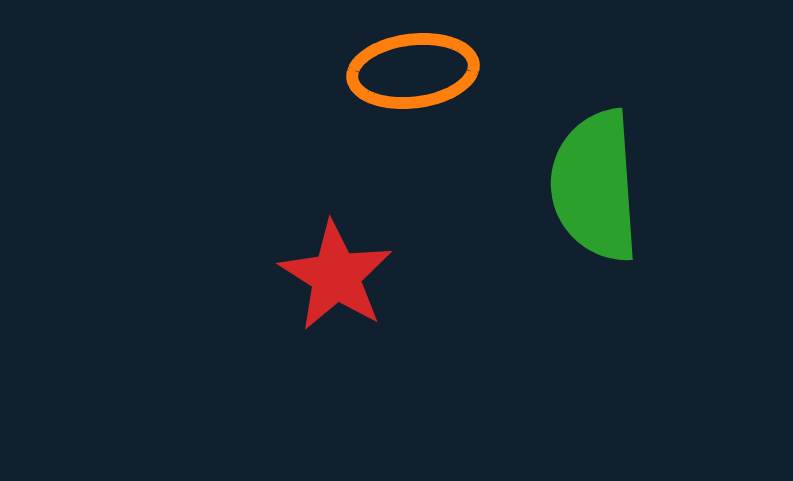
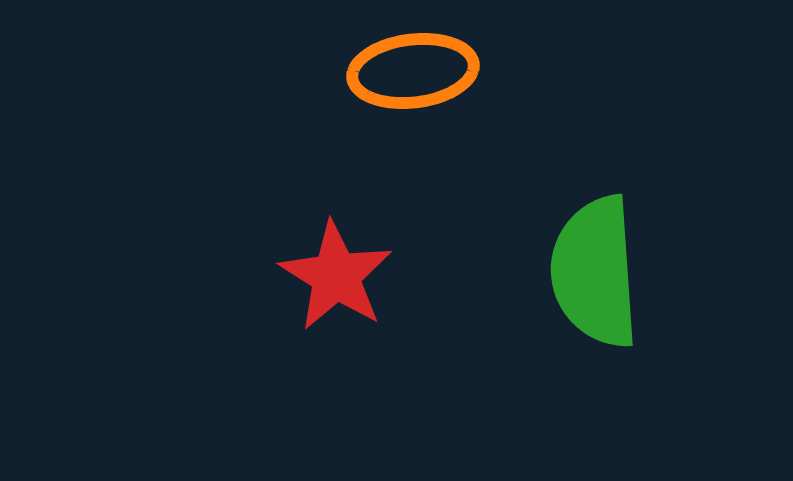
green semicircle: moved 86 px down
